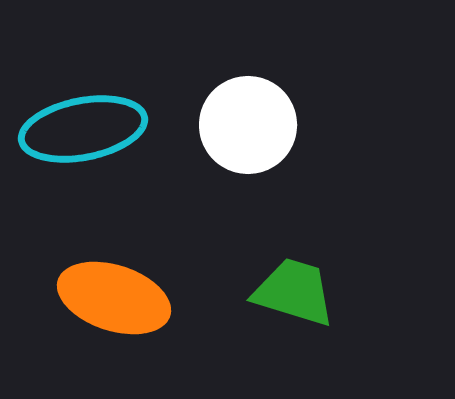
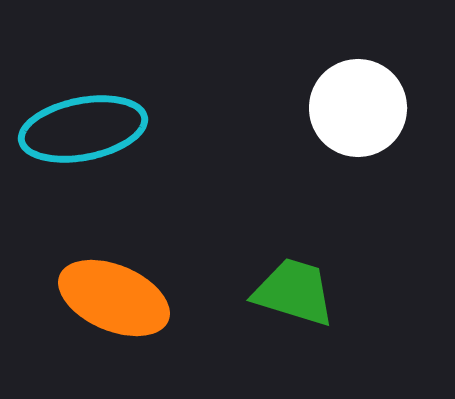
white circle: moved 110 px right, 17 px up
orange ellipse: rotated 5 degrees clockwise
